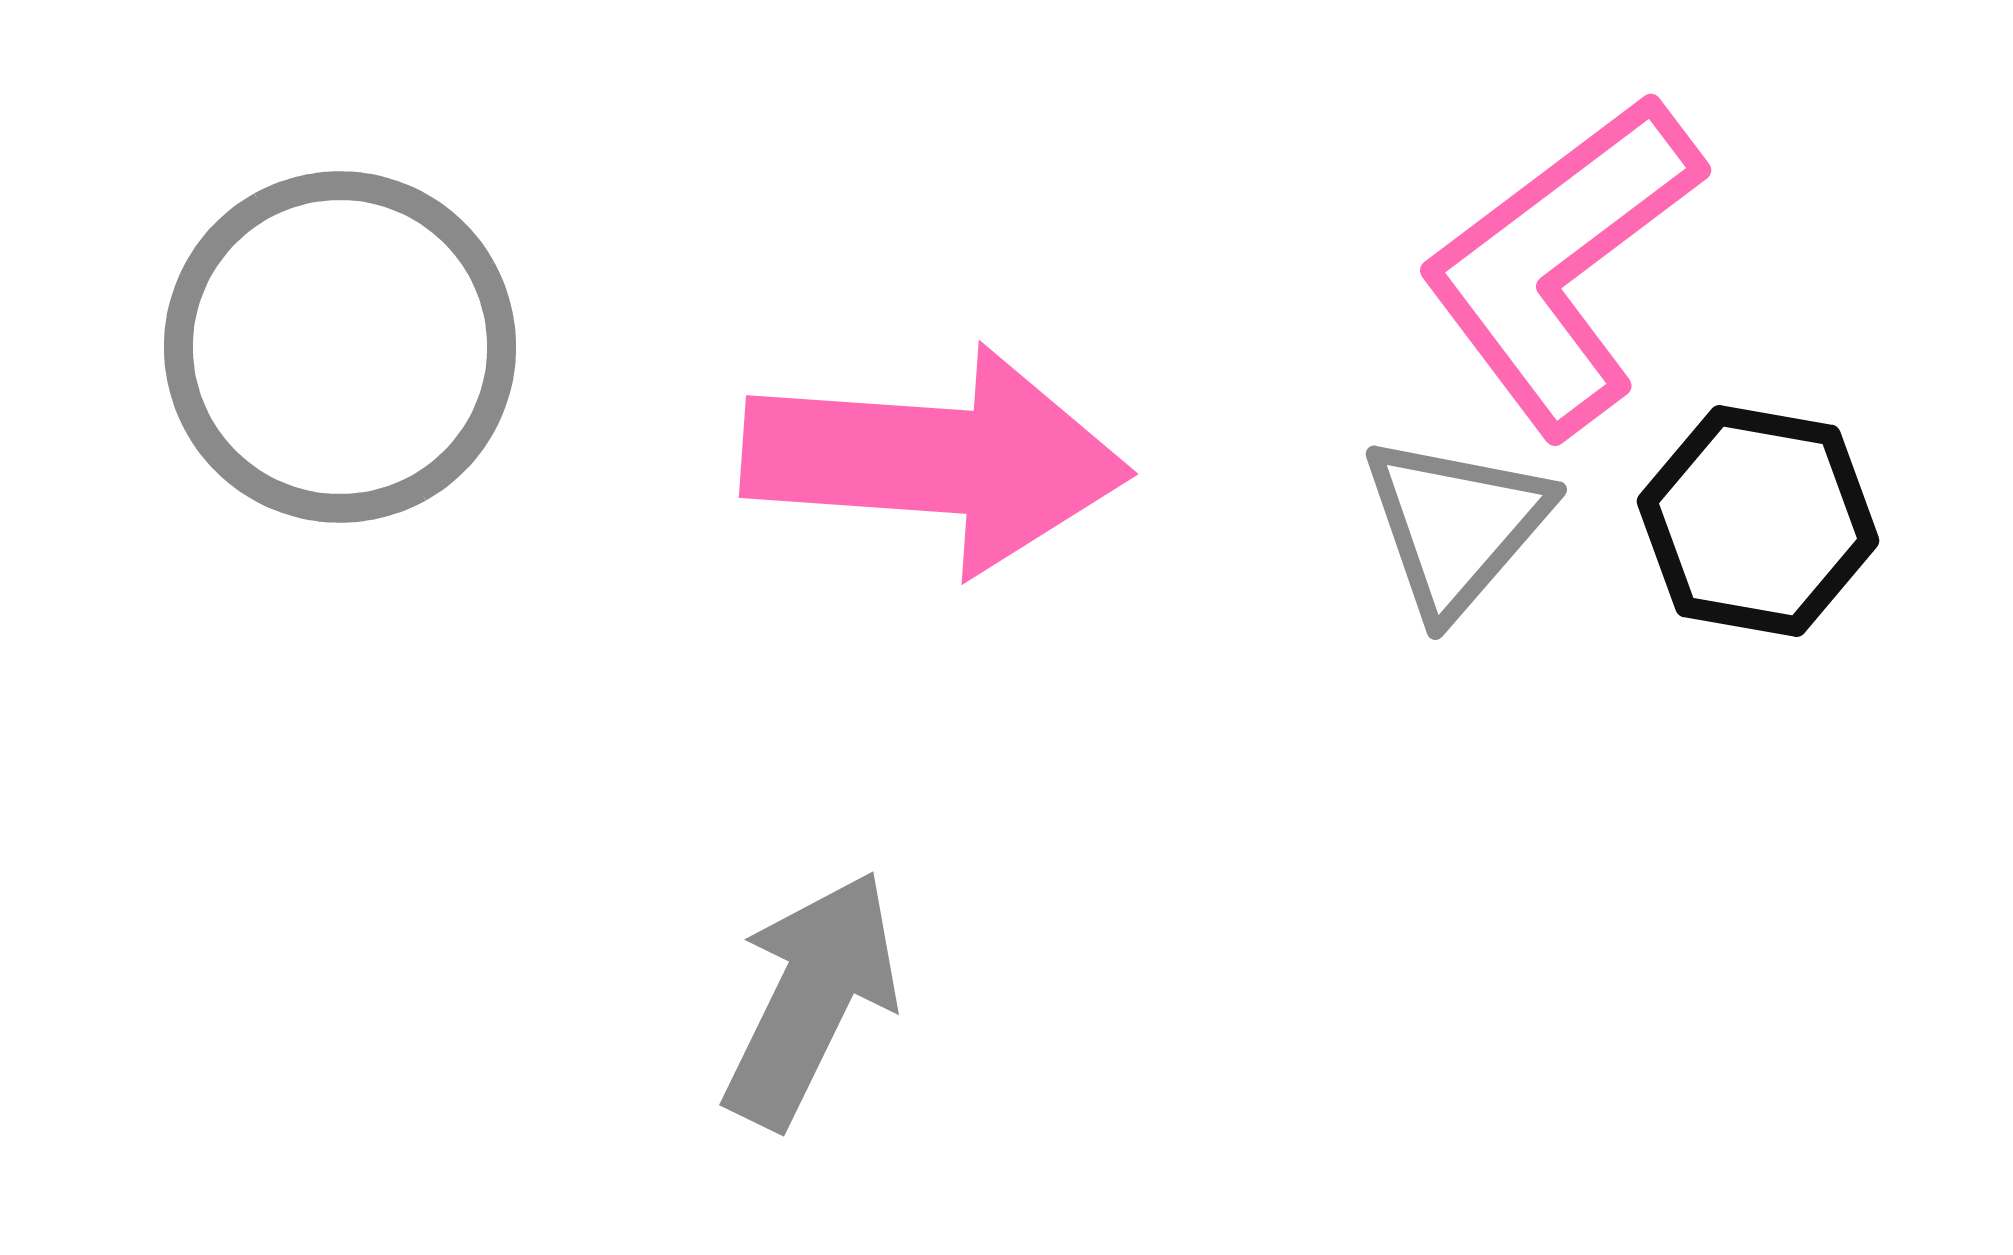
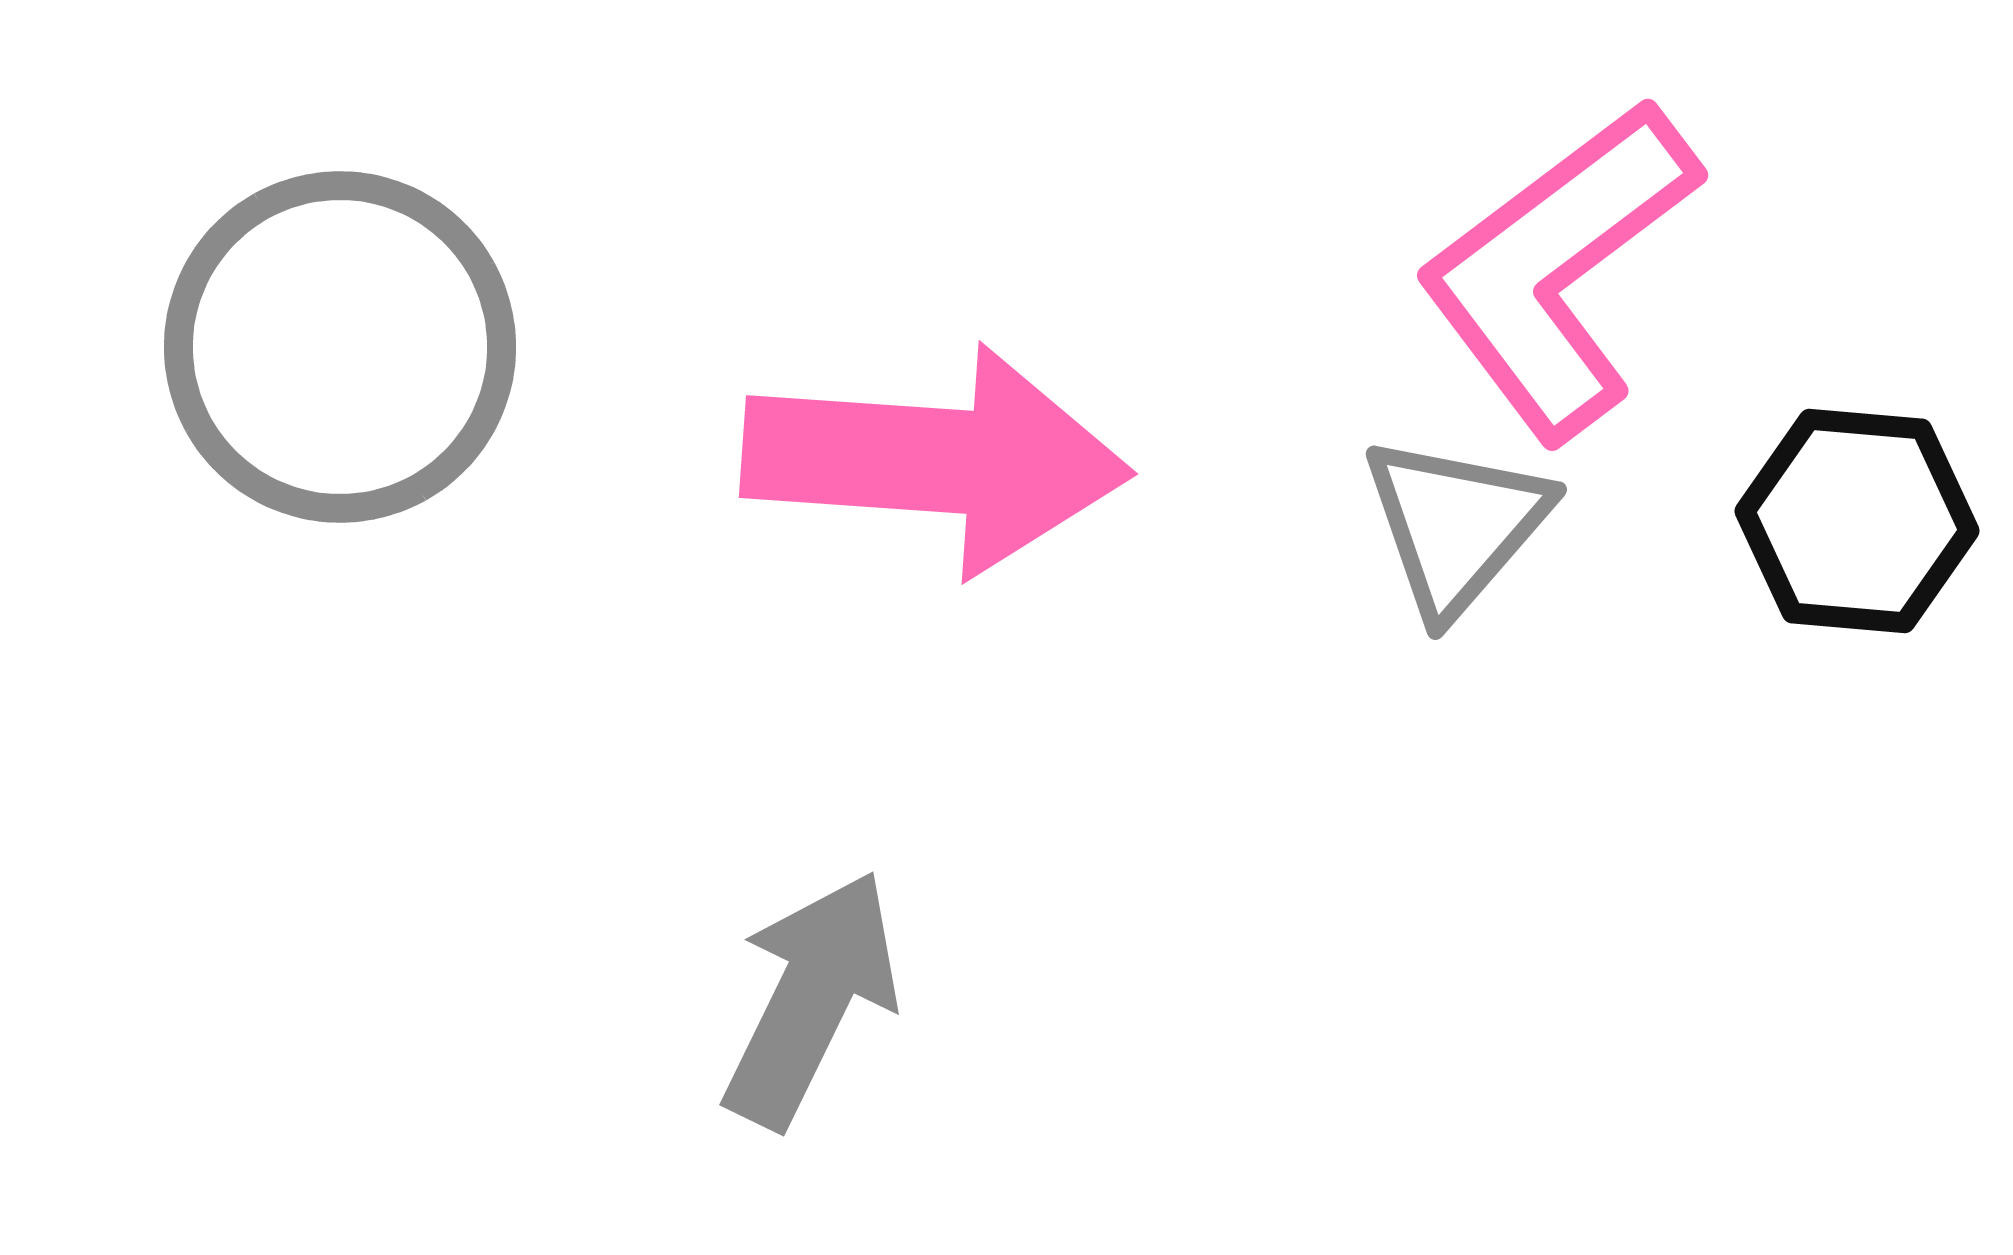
pink L-shape: moved 3 px left, 5 px down
black hexagon: moved 99 px right; rotated 5 degrees counterclockwise
